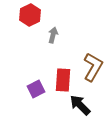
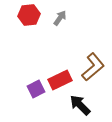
red hexagon: moved 1 px left; rotated 20 degrees clockwise
gray arrow: moved 7 px right, 17 px up; rotated 21 degrees clockwise
brown L-shape: rotated 20 degrees clockwise
red rectangle: moved 3 px left; rotated 60 degrees clockwise
